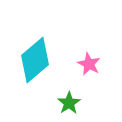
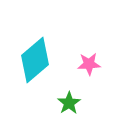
pink star: rotated 30 degrees counterclockwise
